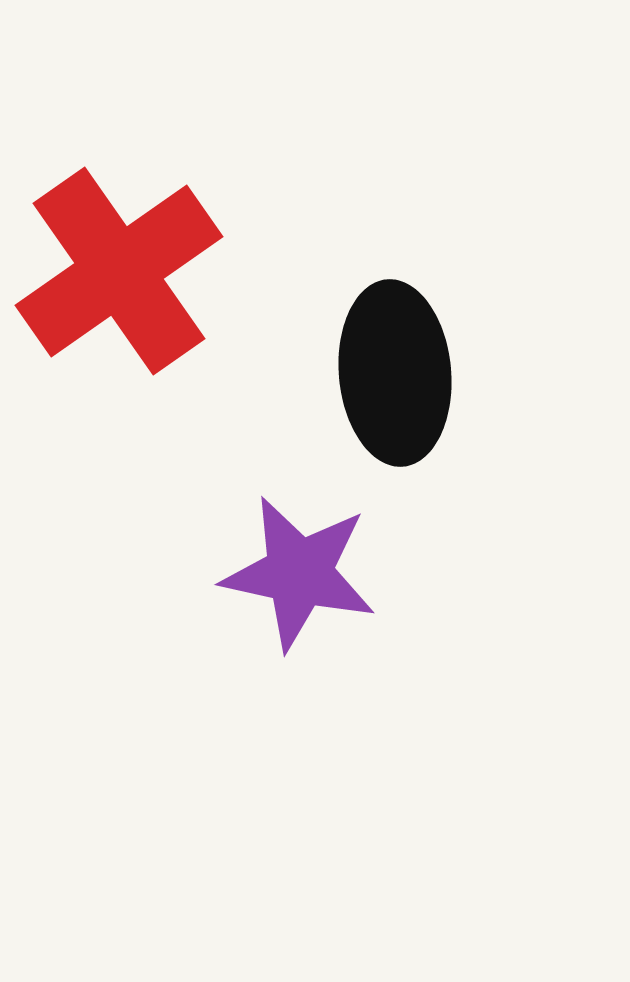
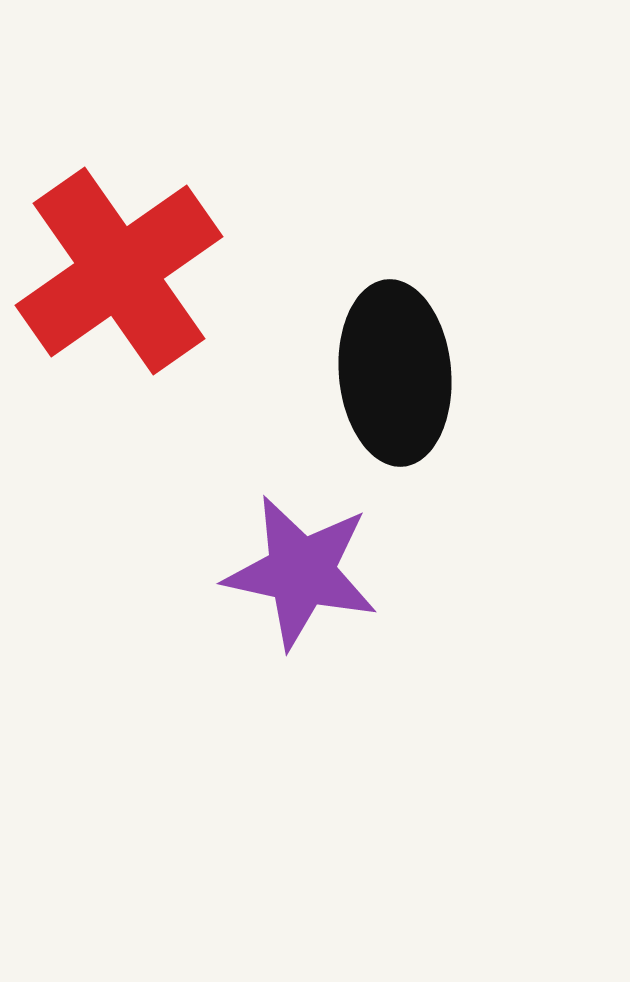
purple star: moved 2 px right, 1 px up
